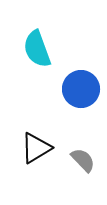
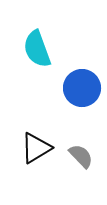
blue circle: moved 1 px right, 1 px up
gray semicircle: moved 2 px left, 4 px up
